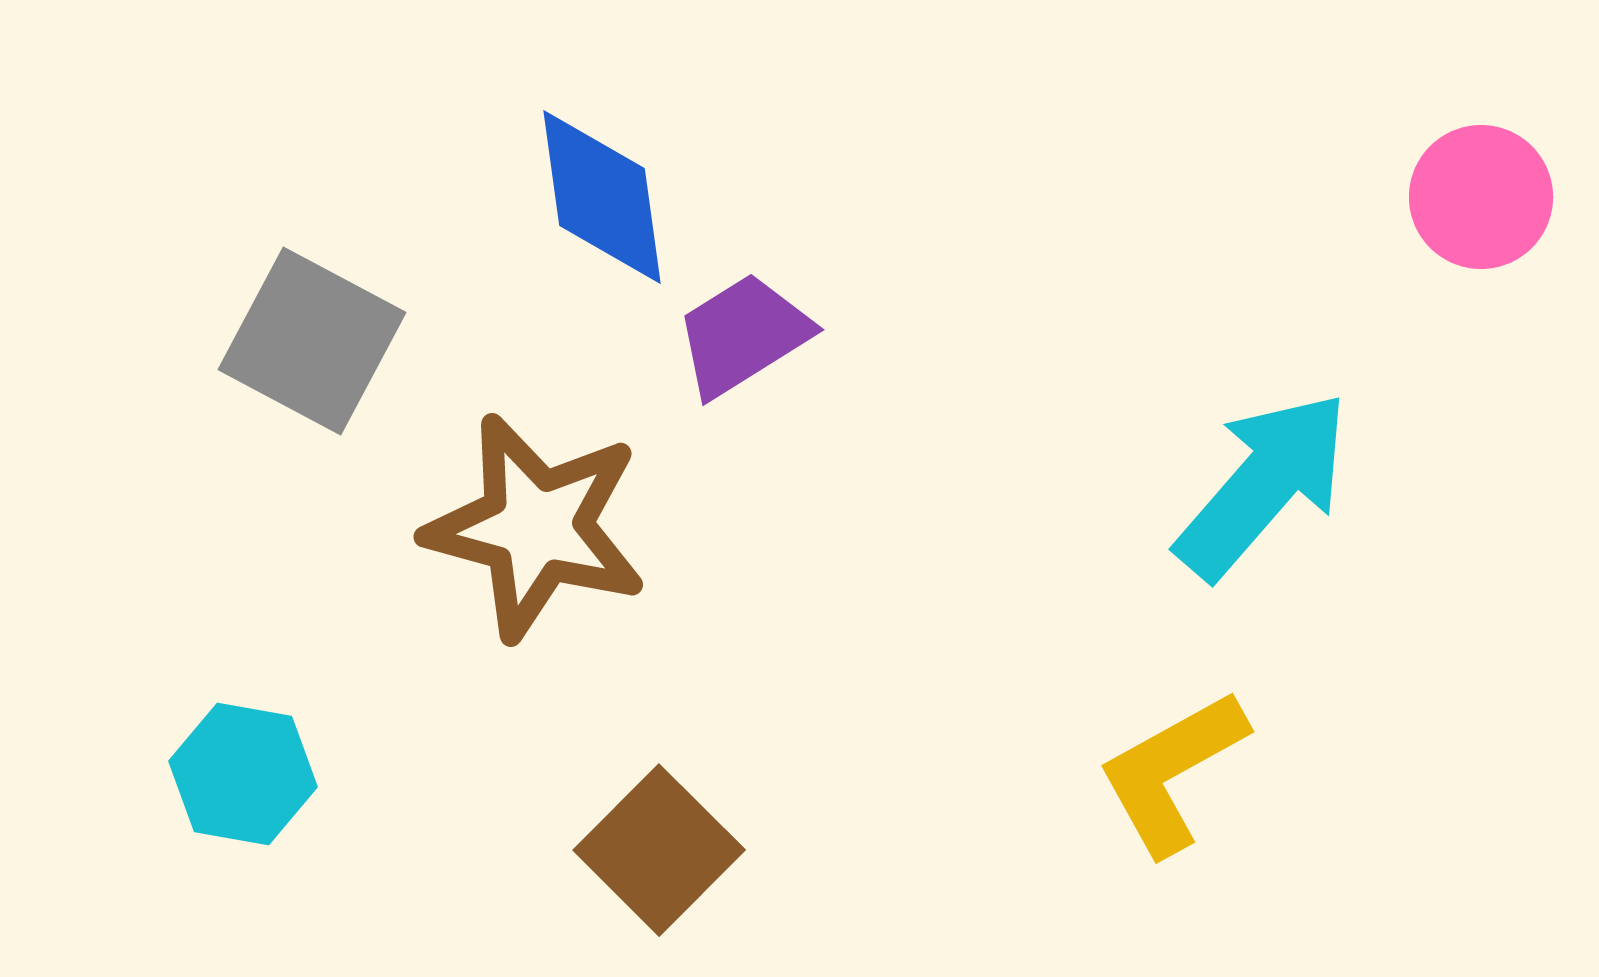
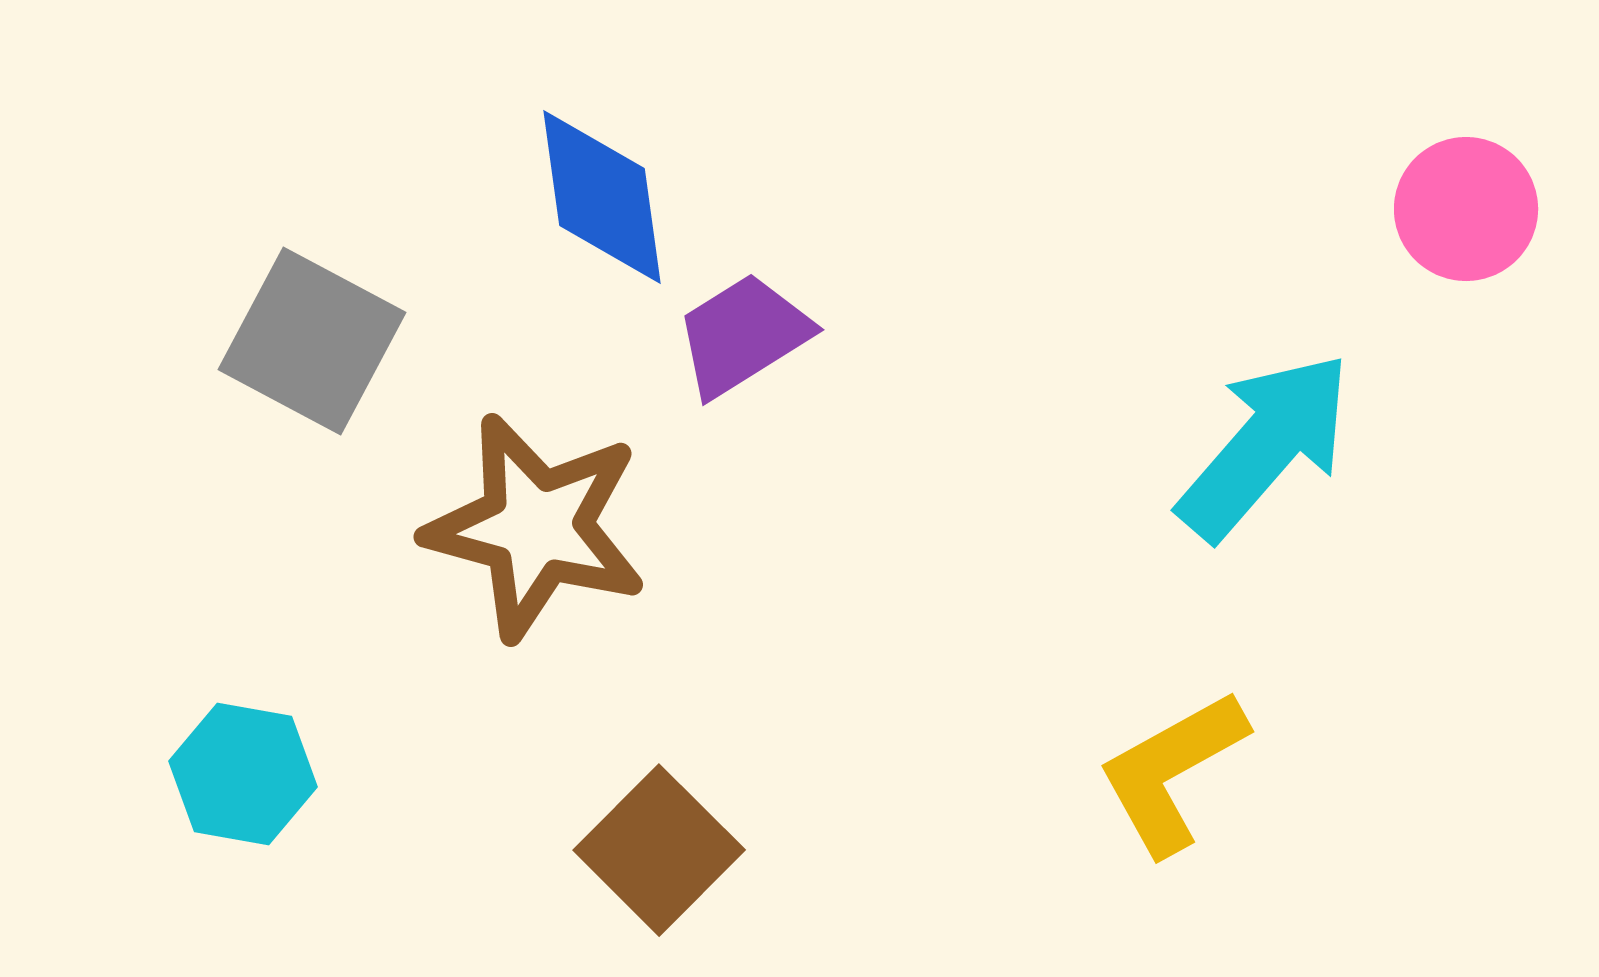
pink circle: moved 15 px left, 12 px down
cyan arrow: moved 2 px right, 39 px up
